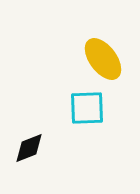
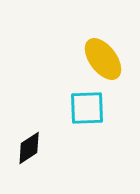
black diamond: rotated 12 degrees counterclockwise
